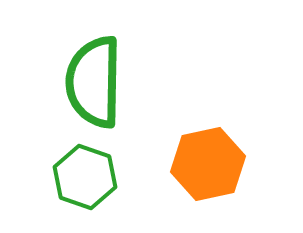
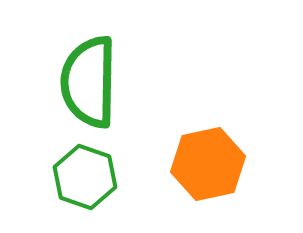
green semicircle: moved 5 px left
